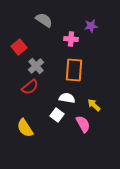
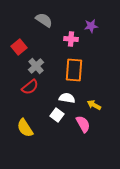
yellow arrow: rotated 16 degrees counterclockwise
